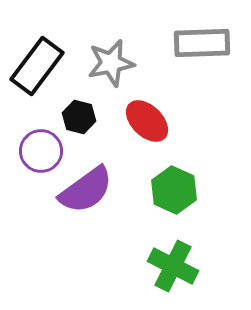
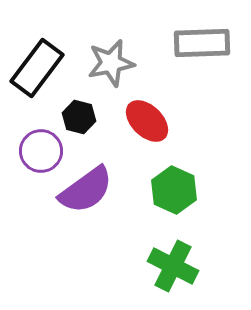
black rectangle: moved 2 px down
